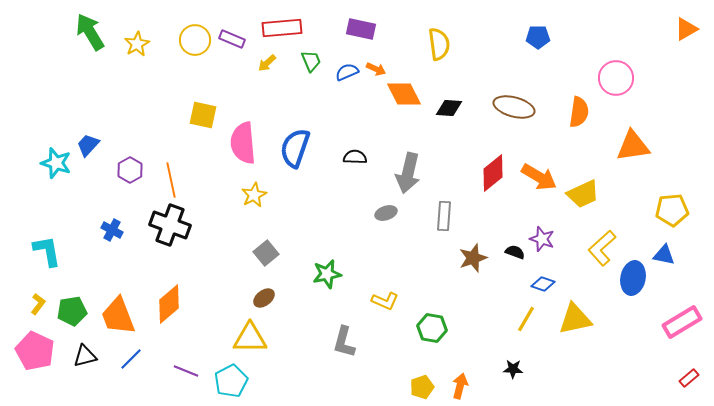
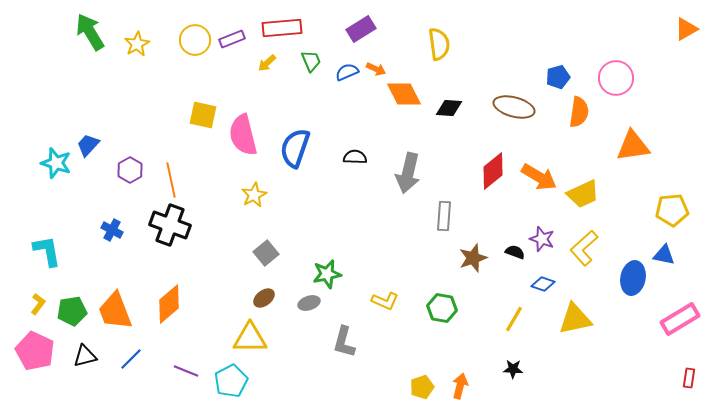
purple rectangle at (361, 29): rotated 44 degrees counterclockwise
blue pentagon at (538, 37): moved 20 px right, 40 px down; rotated 15 degrees counterclockwise
purple rectangle at (232, 39): rotated 45 degrees counterclockwise
pink semicircle at (243, 143): moved 8 px up; rotated 9 degrees counterclockwise
red diamond at (493, 173): moved 2 px up
gray ellipse at (386, 213): moved 77 px left, 90 px down
yellow L-shape at (602, 248): moved 18 px left
orange trapezoid at (118, 316): moved 3 px left, 5 px up
yellow line at (526, 319): moved 12 px left
pink rectangle at (682, 322): moved 2 px left, 3 px up
green hexagon at (432, 328): moved 10 px right, 20 px up
red rectangle at (689, 378): rotated 42 degrees counterclockwise
